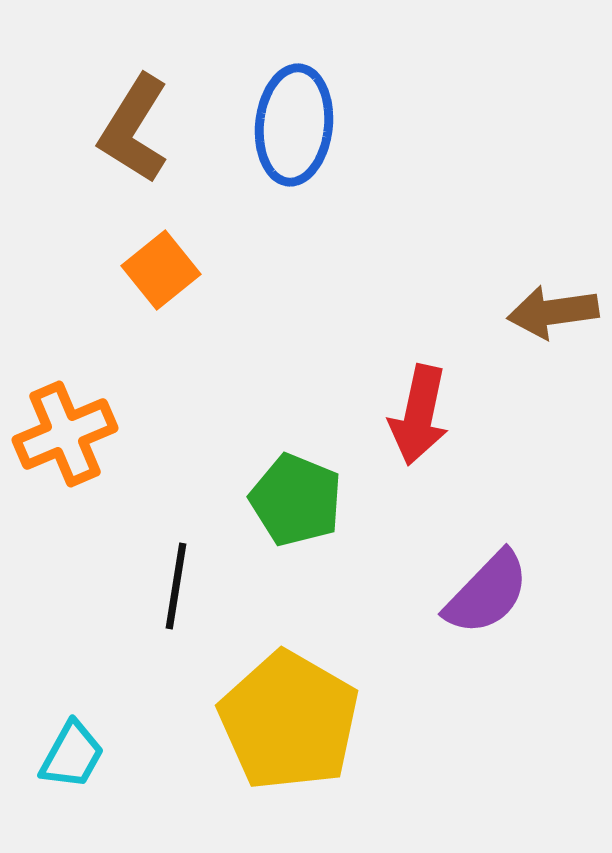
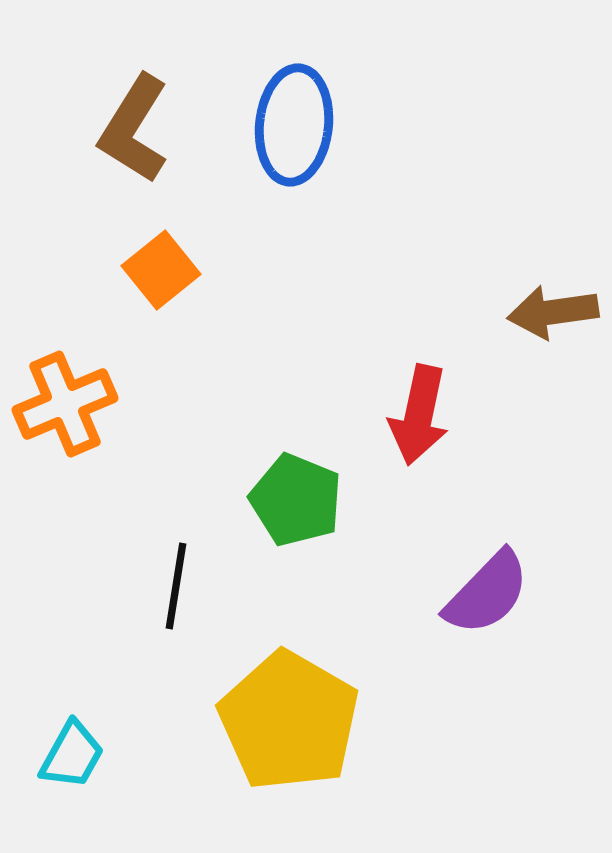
orange cross: moved 30 px up
